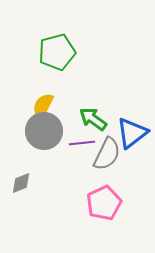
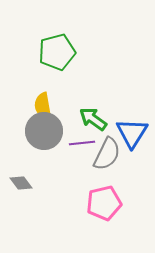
yellow semicircle: rotated 36 degrees counterclockwise
blue triangle: rotated 20 degrees counterclockwise
gray diamond: rotated 75 degrees clockwise
pink pentagon: rotated 12 degrees clockwise
